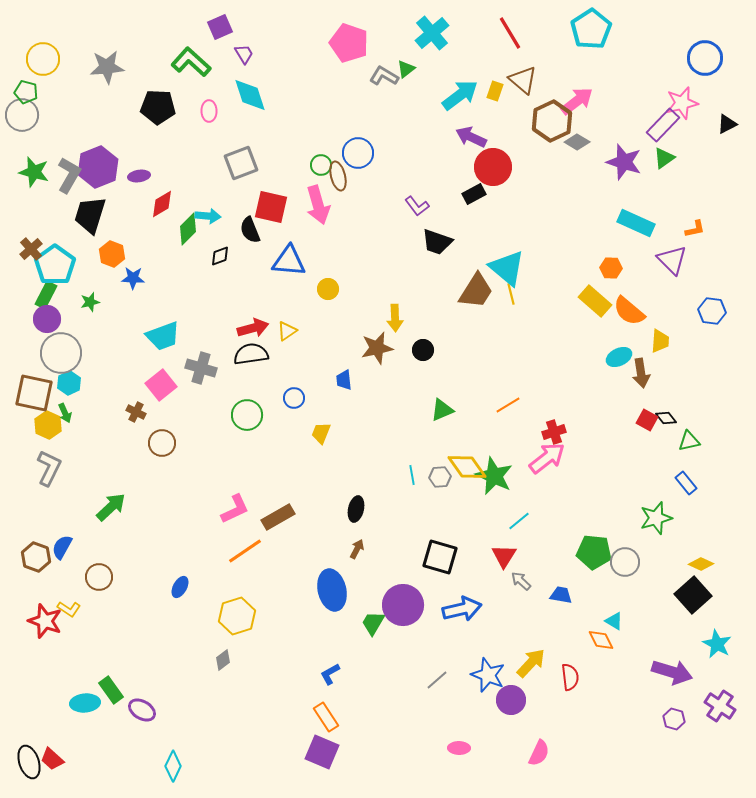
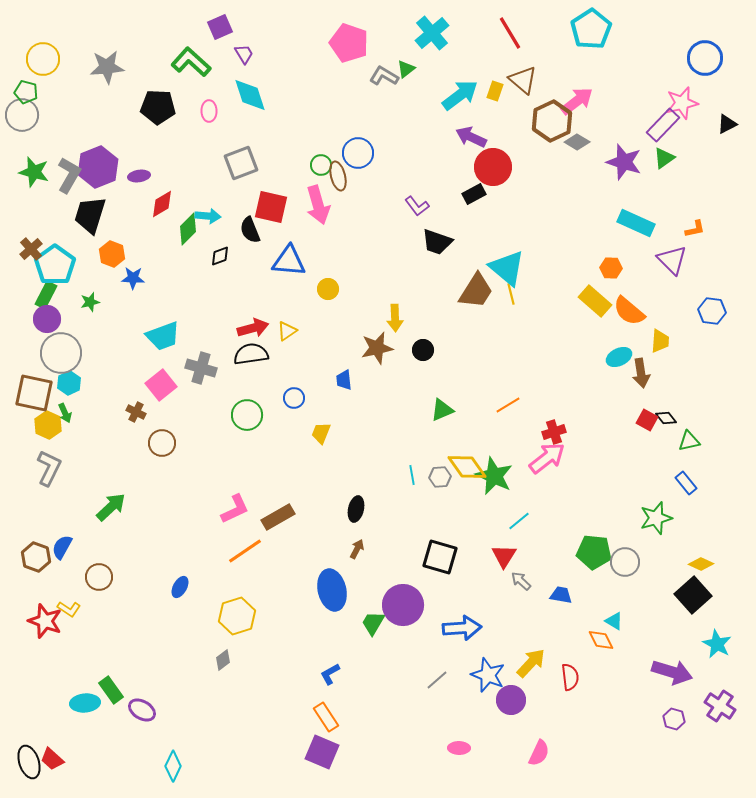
blue arrow at (462, 609): moved 19 px down; rotated 9 degrees clockwise
